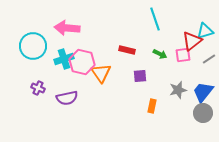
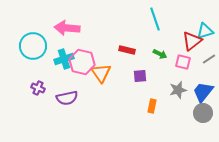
pink square: moved 7 px down; rotated 21 degrees clockwise
